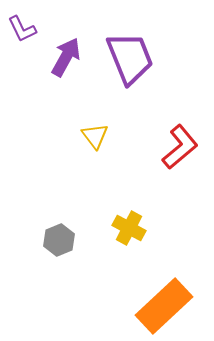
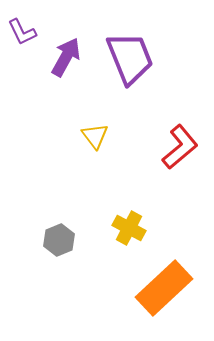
purple L-shape: moved 3 px down
orange rectangle: moved 18 px up
